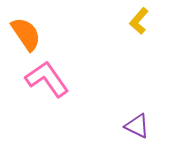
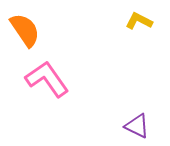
yellow L-shape: rotated 76 degrees clockwise
orange semicircle: moved 1 px left, 4 px up
